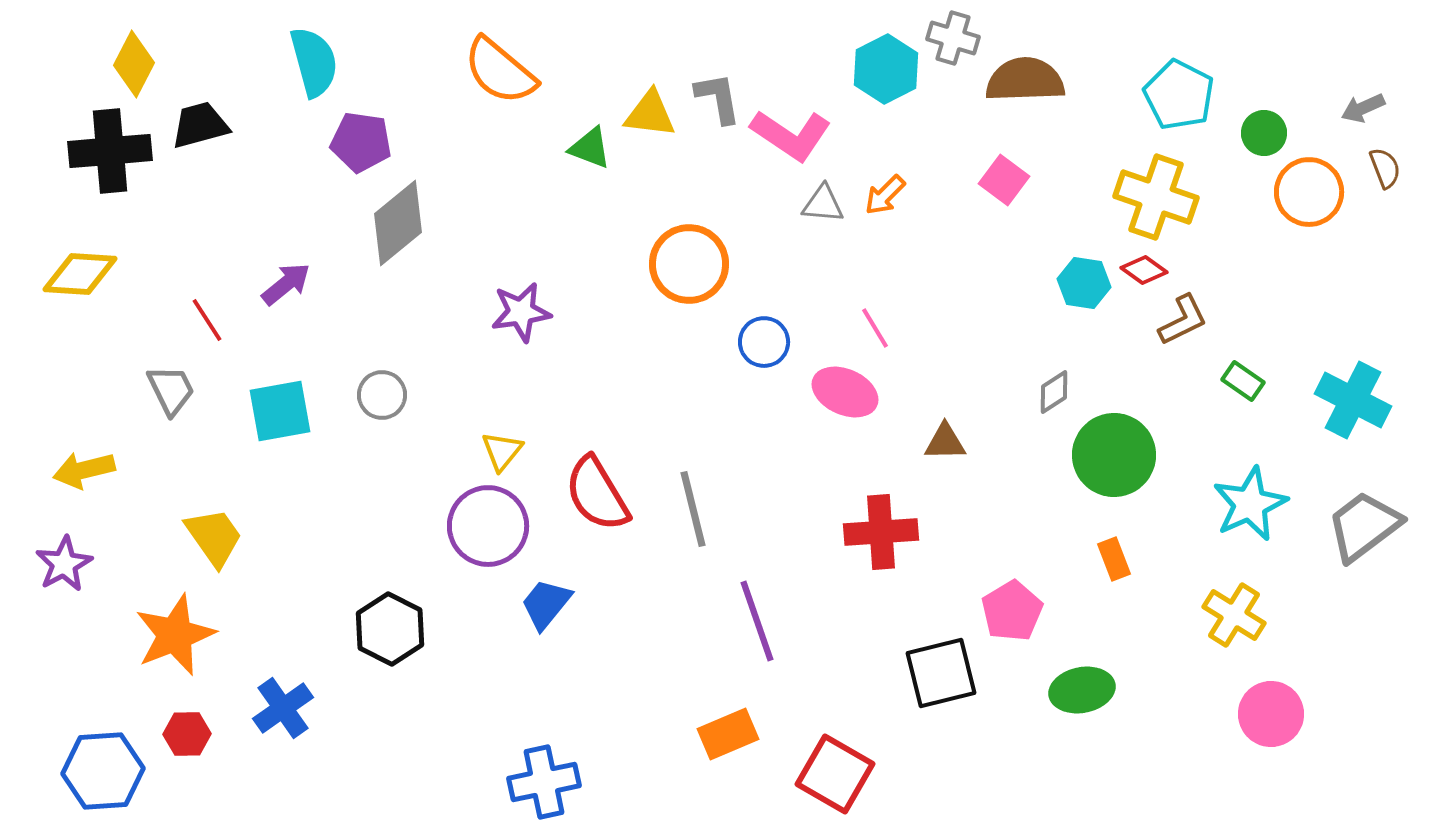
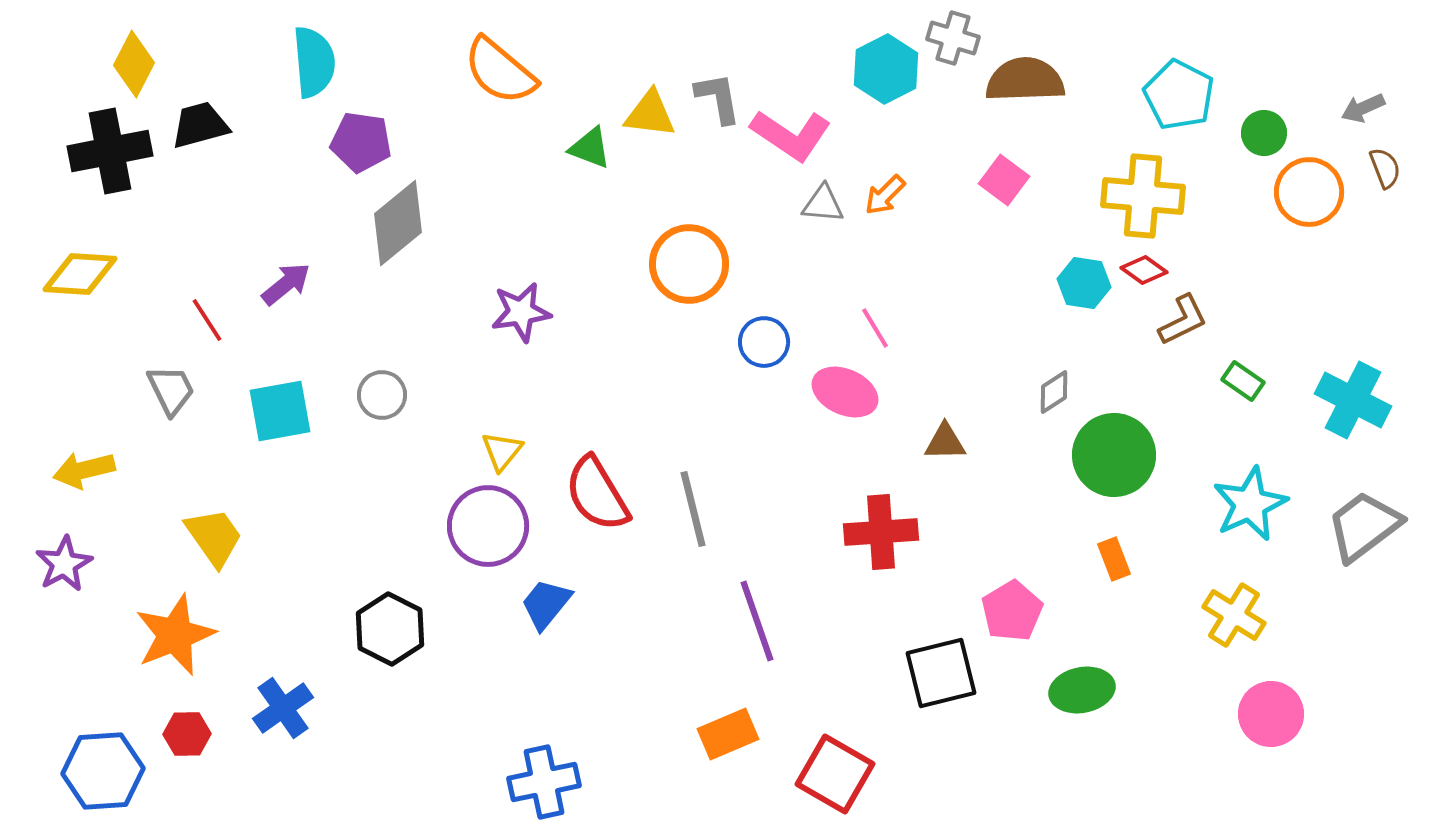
cyan semicircle at (314, 62): rotated 10 degrees clockwise
black cross at (110, 151): rotated 6 degrees counterclockwise
yellow cross at (1156, 197): moved 13 px left, 1 px up; rotated 14 degrees counterclockwise
